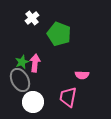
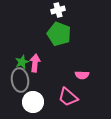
white cross: moved 26 px right, 8 px up; rotated 24 degrees clockwise
gray ellipse: rotated 20 degrees clockwise
pink trapezoid: rotated 60 degrees counterclockwise
